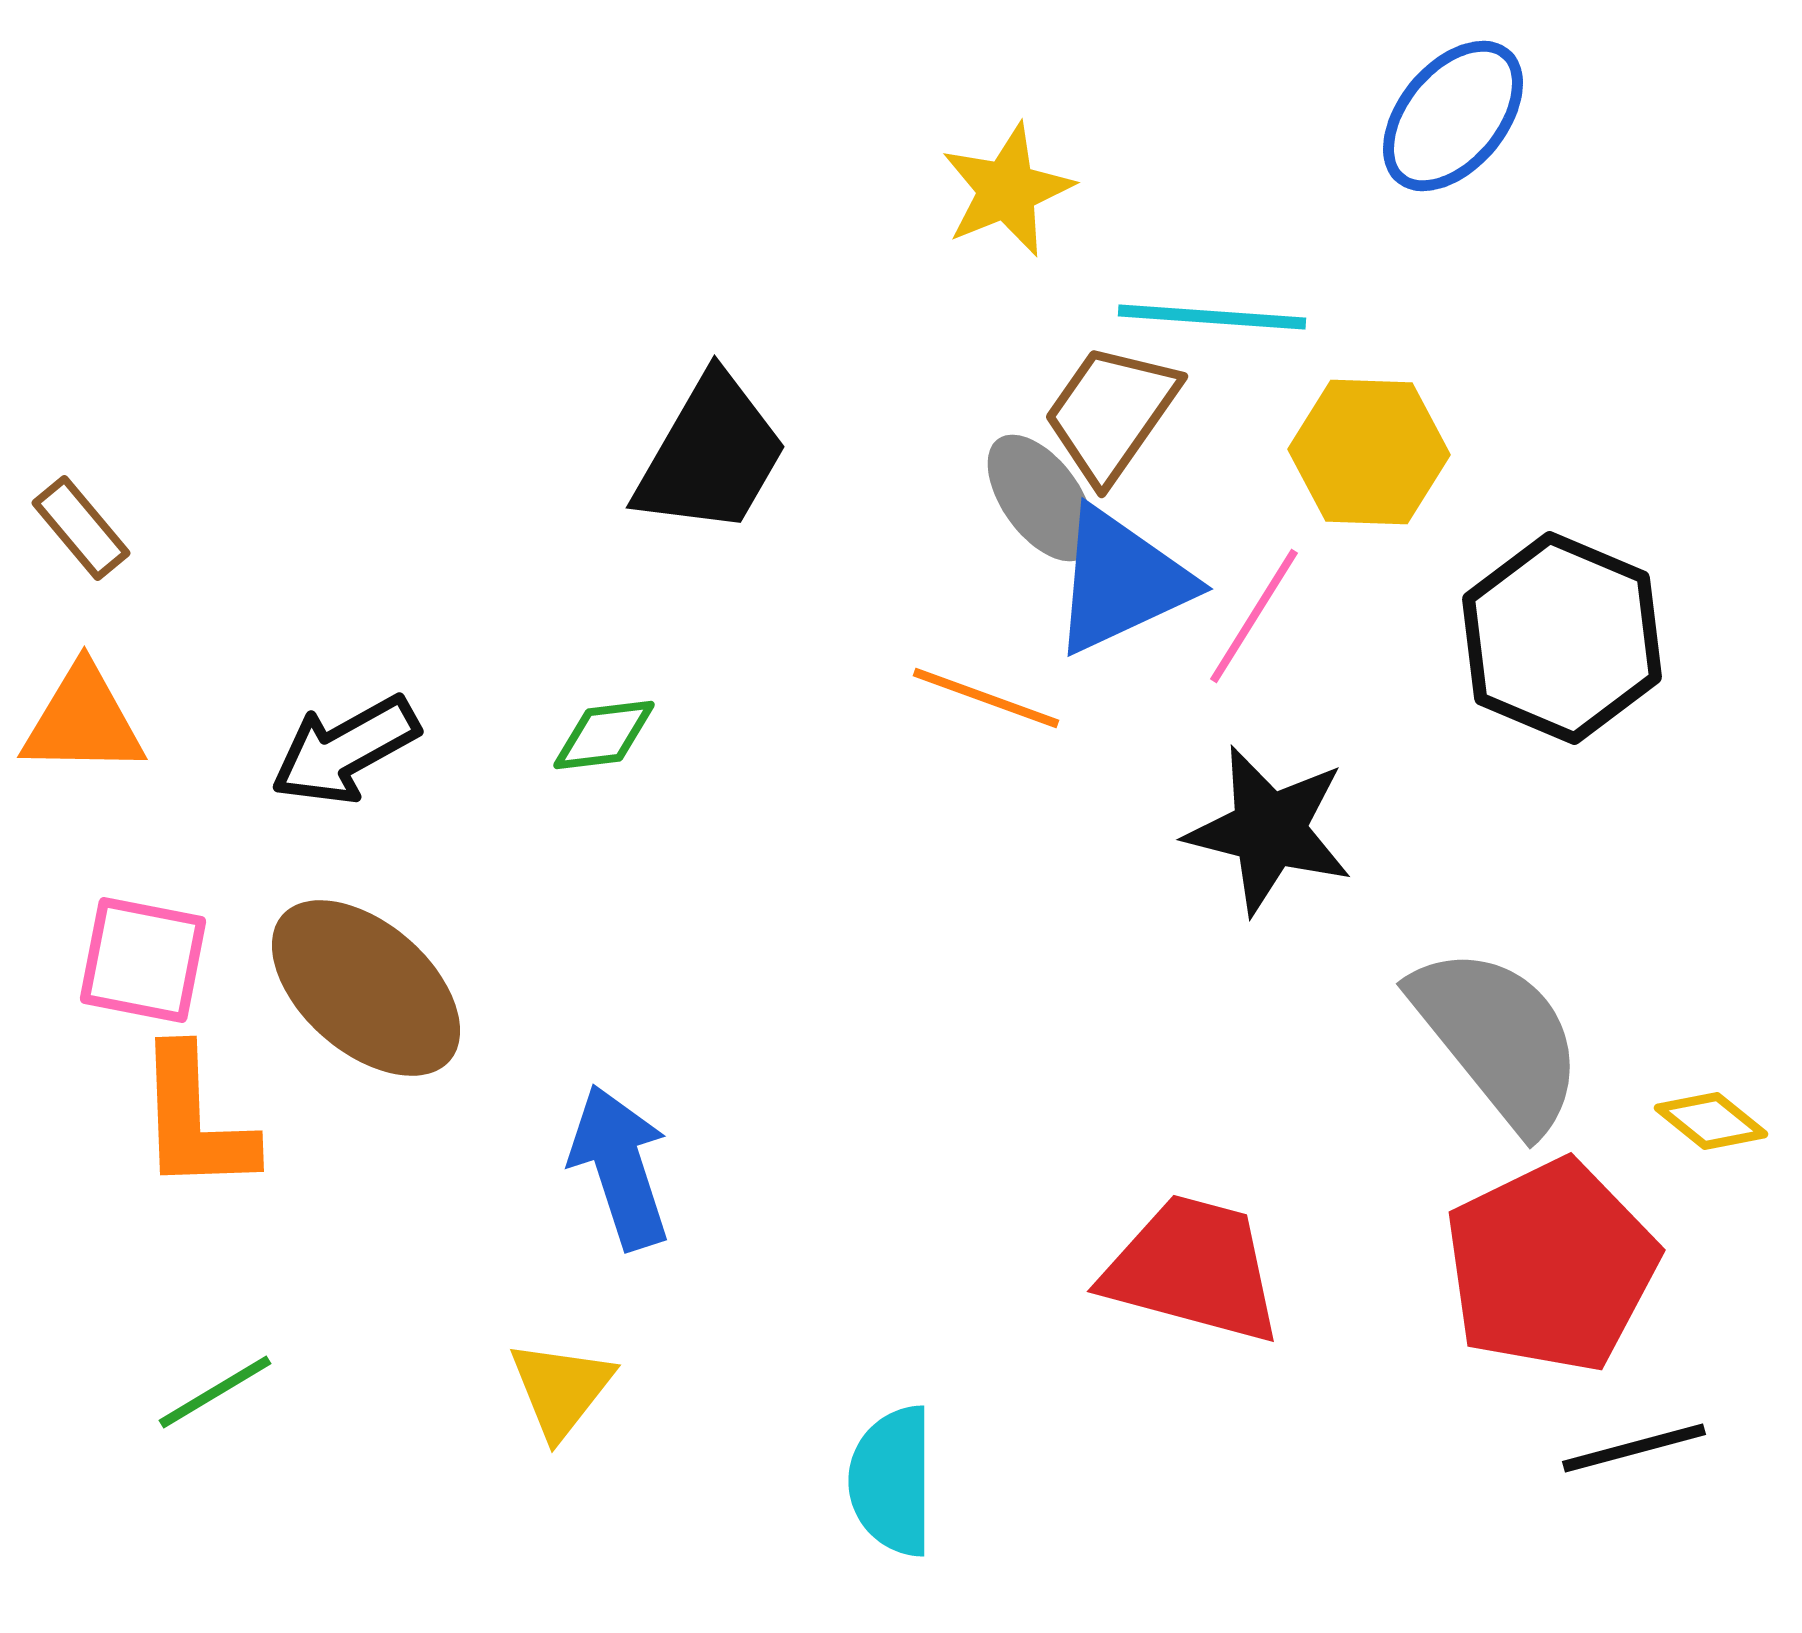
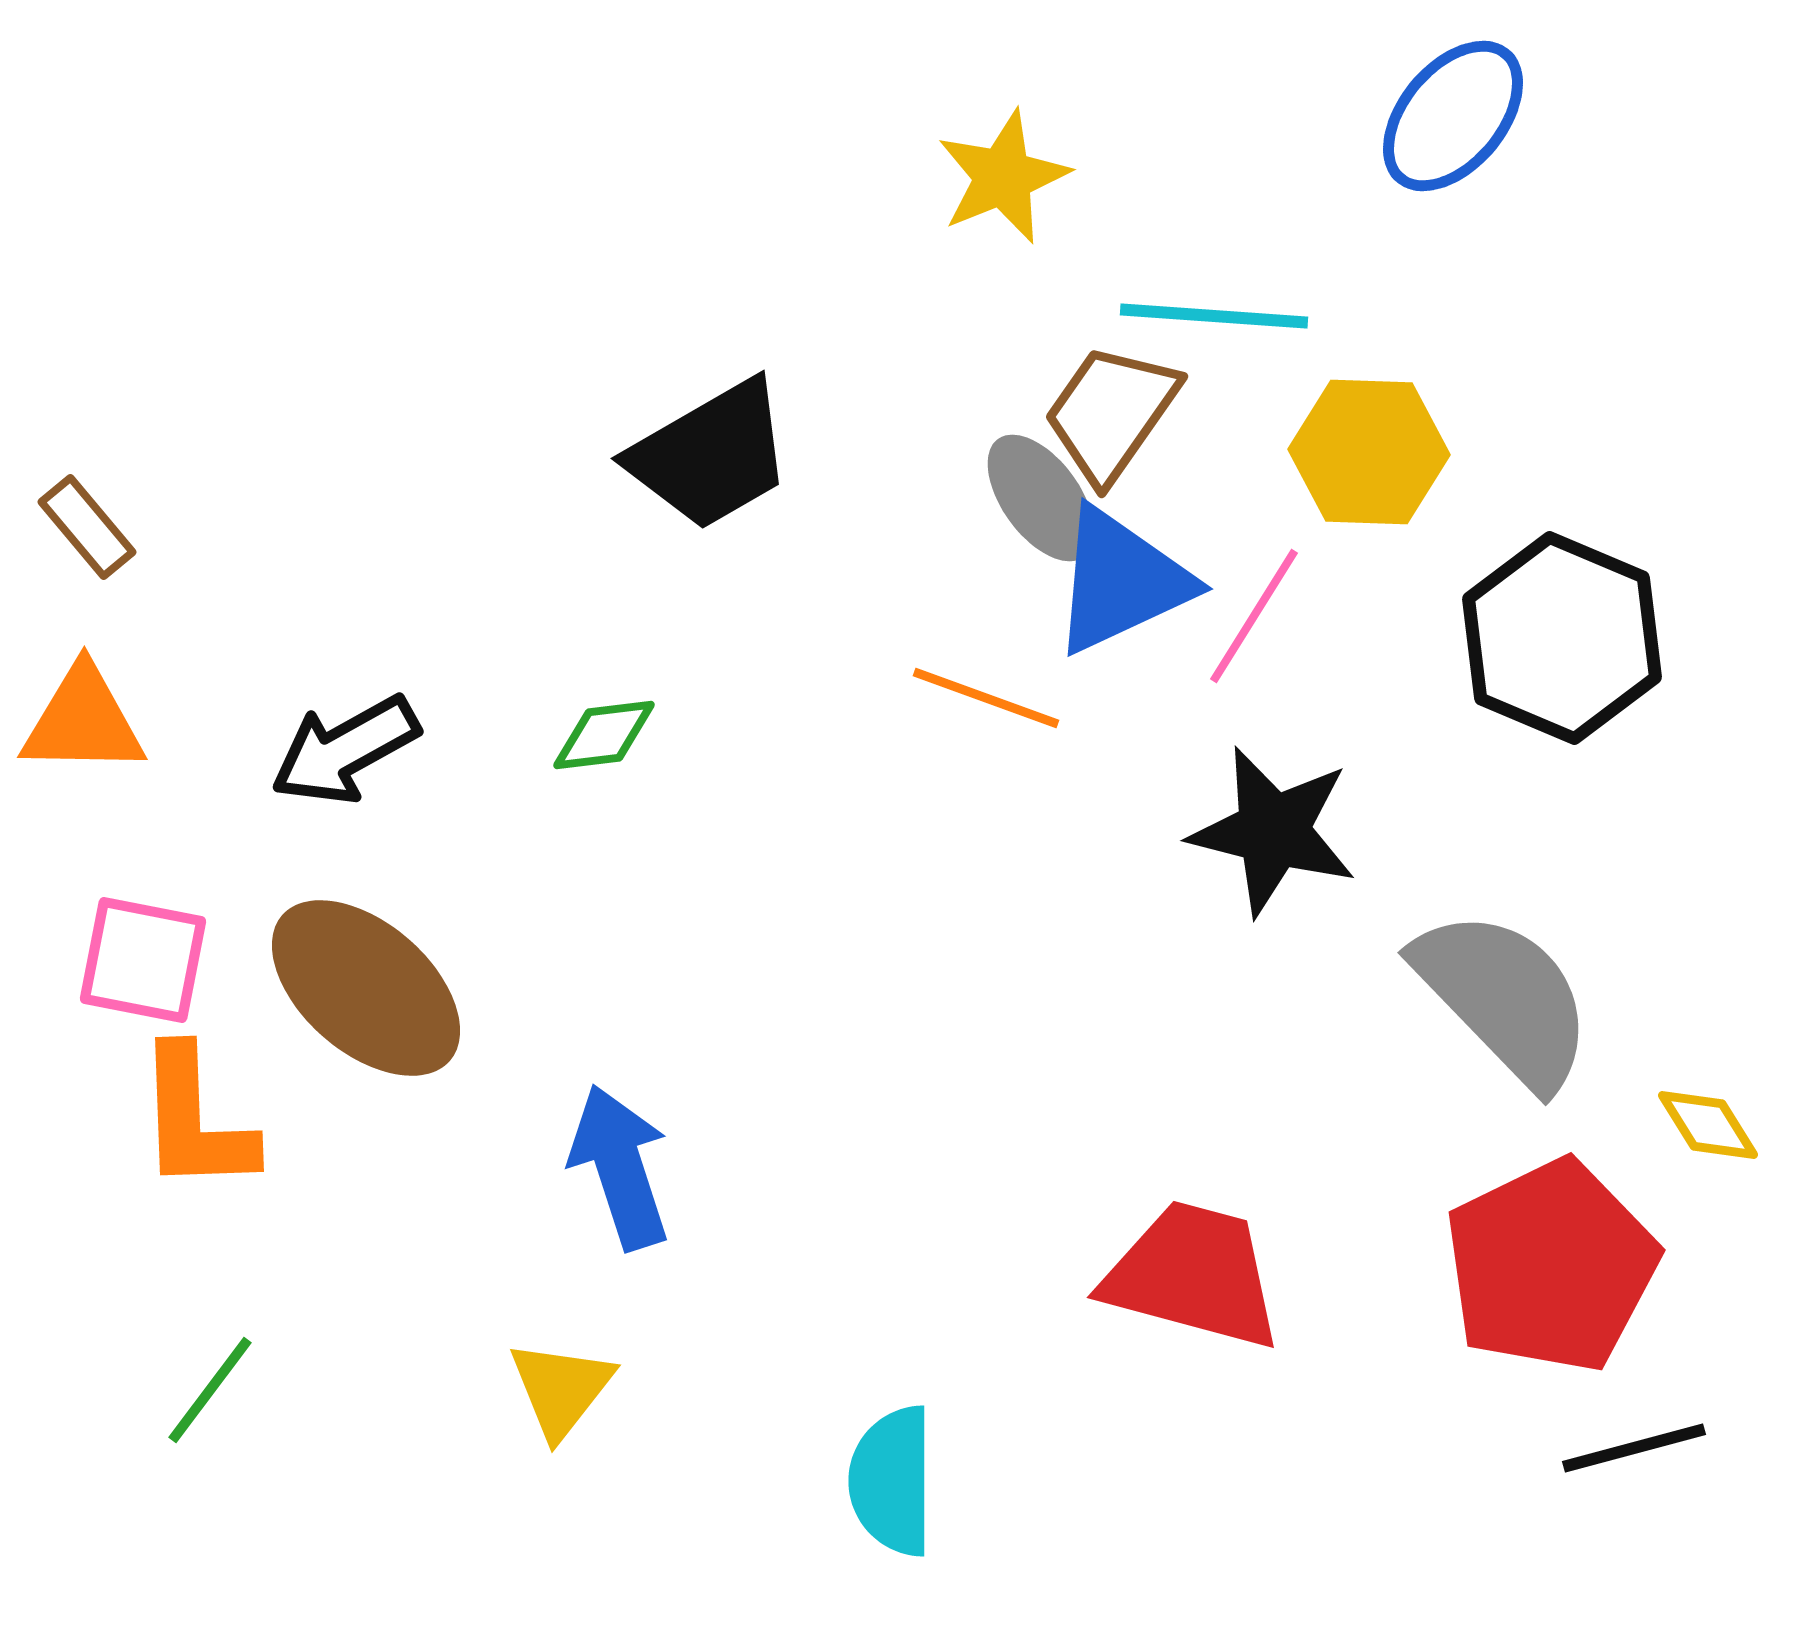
yellow star: moved 4 px left, 13 px up
cyan line: moved 2 px right, 1 px up
black trapezoid: rotated 30 degrees clockwise
brown rectangle: moved 6 px right, 1 px up
black star: moved 4 px right, 1 px down
gray semicircle: moved 6 px right, 40 px up; rotated 5 degrees counterclockwise
yellow diamond: moved 3 px left, 4 px down; rotated 19 degrees clockwise
red trapezoid: moved 6 px down
green line: moved 5 px left, 2 px up; rotated 22 degrees counterclockwise
